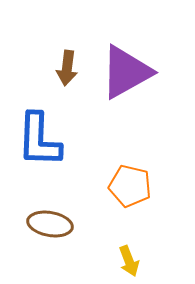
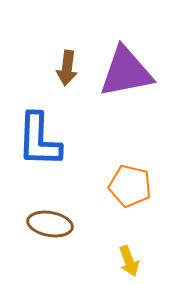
purple triangle: rotated 18 degrees clockwise
